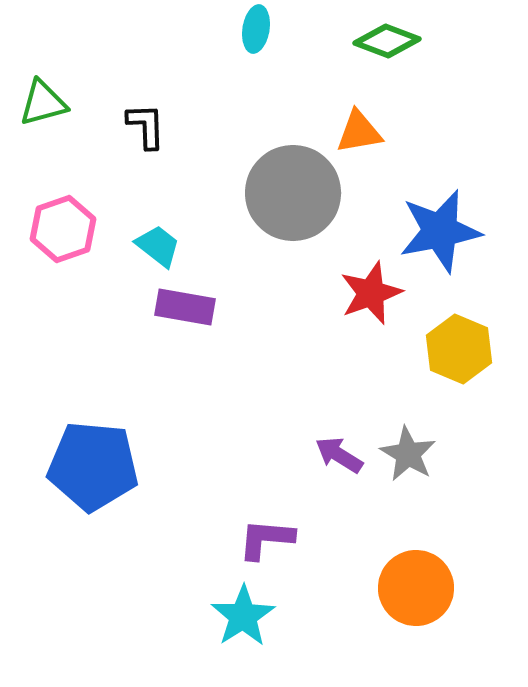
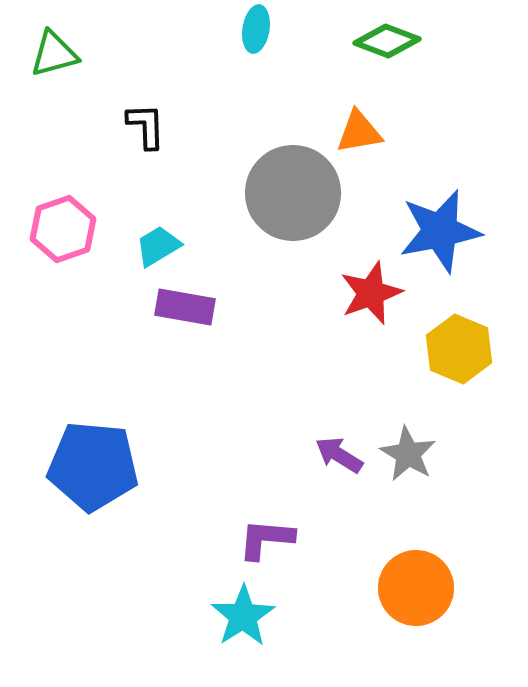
green triangle: moved 11 px right, 49 px up
cyan trapezoid: rotated 69 degrees counterclockwise
